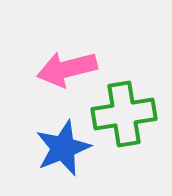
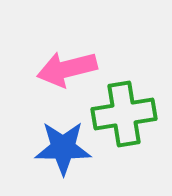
blue star: rotated 22 degrees clockwise
